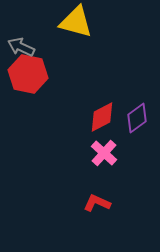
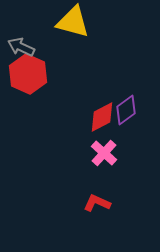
yellow triangle: moved 3 px left
red hexagon: rotated 12 degrees clockwise
purple diamond: moved 11 px left, 8 px up
